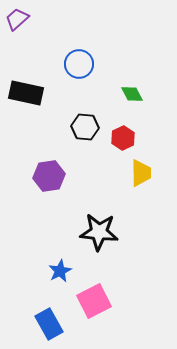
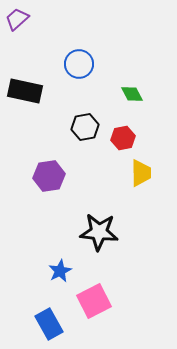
black rectangle: moved 1 px left, 2 px up
black hexagon: rotated 16 degrees counterclockwise
red hexagon: rotated 15 degrees clockwise
